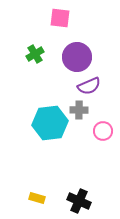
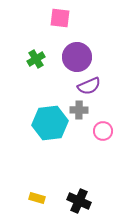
green cross: moved 1 px right, 5 px down
